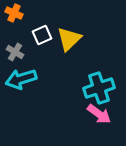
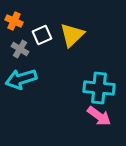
orange cross: moved 8 px down
yellow triangle: moved 3 px right, 4 px up
gray cross: moved 5 px right, 3 px up
cyan cross: rotated 24 degrees clockwise
pink arrow: moved 2 px down
